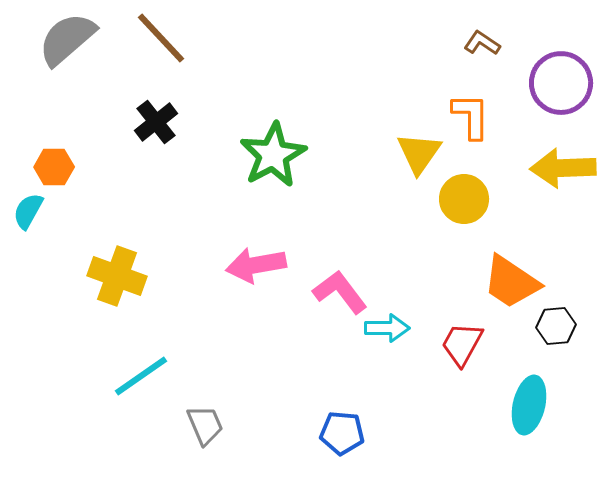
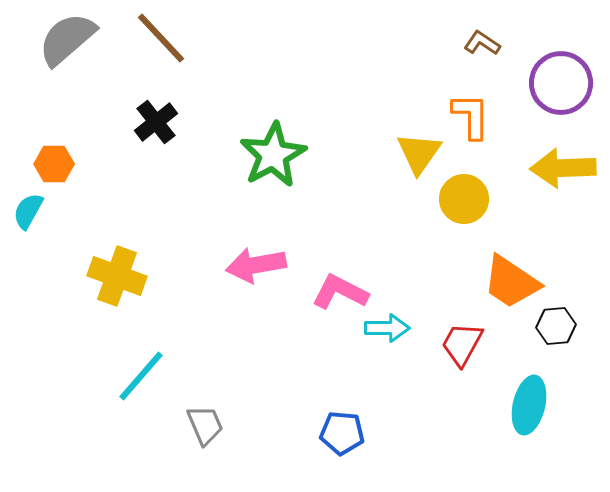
orange hexagon: moved 3 px up
pink L-shape: rotated 26 degrees counterclockwise
cyan line: rotated 14 degrees counterclockwise
